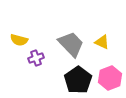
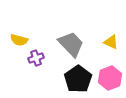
yellow triangle: moved 9 px right
black pentagon: moved 1 px up
